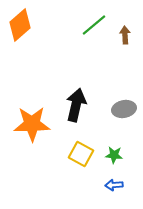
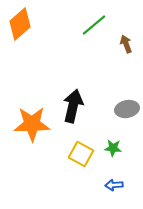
orange diamond: moved 1 px up
brown arrow: moved 1 px right, 9 px down; rotated 18 degrees counterclockwise
black arrow: moved 3 px left, 1 px down
gray ellipse: moved 3 px right
green star: moved 1 px left, 7 px up
